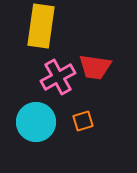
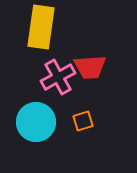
yellow rectangle: moved 1 px down
red trapezoid: moved 5 px left; rotated 12 degrees counterclockwise
